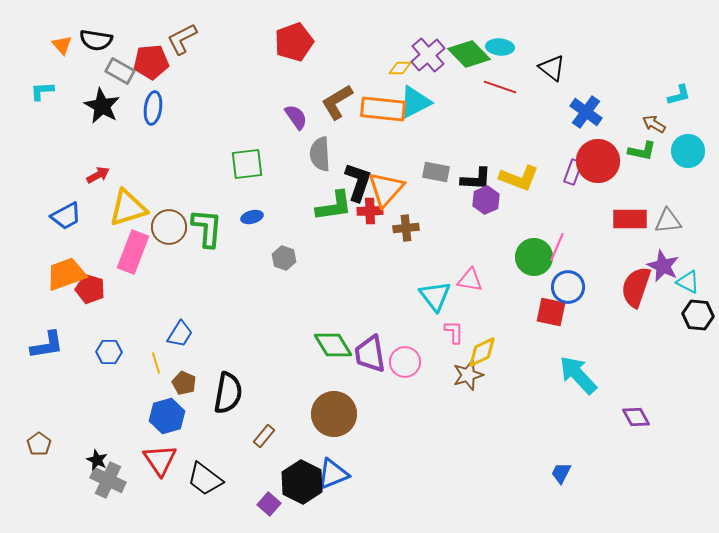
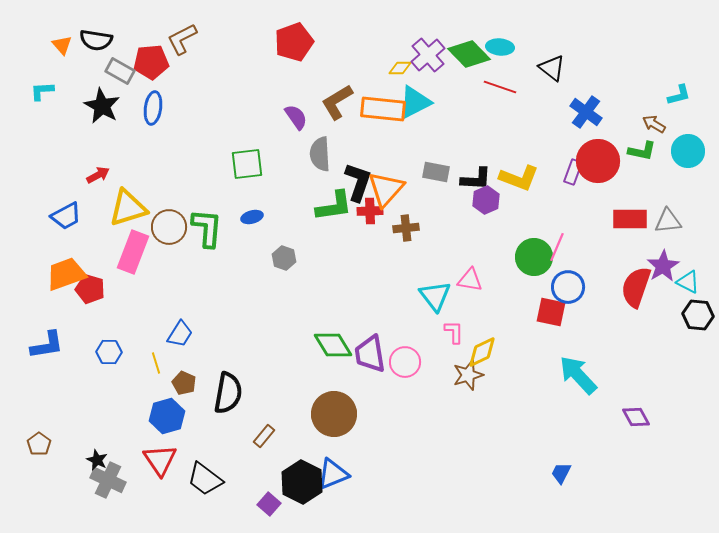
purple star at (663, 266): rotated 16 degrees clockwise
